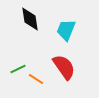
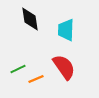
cyan trapezoid: rotated 20 degrees counterclockwise
orange line: rotated 56 degrees counterclockwise
